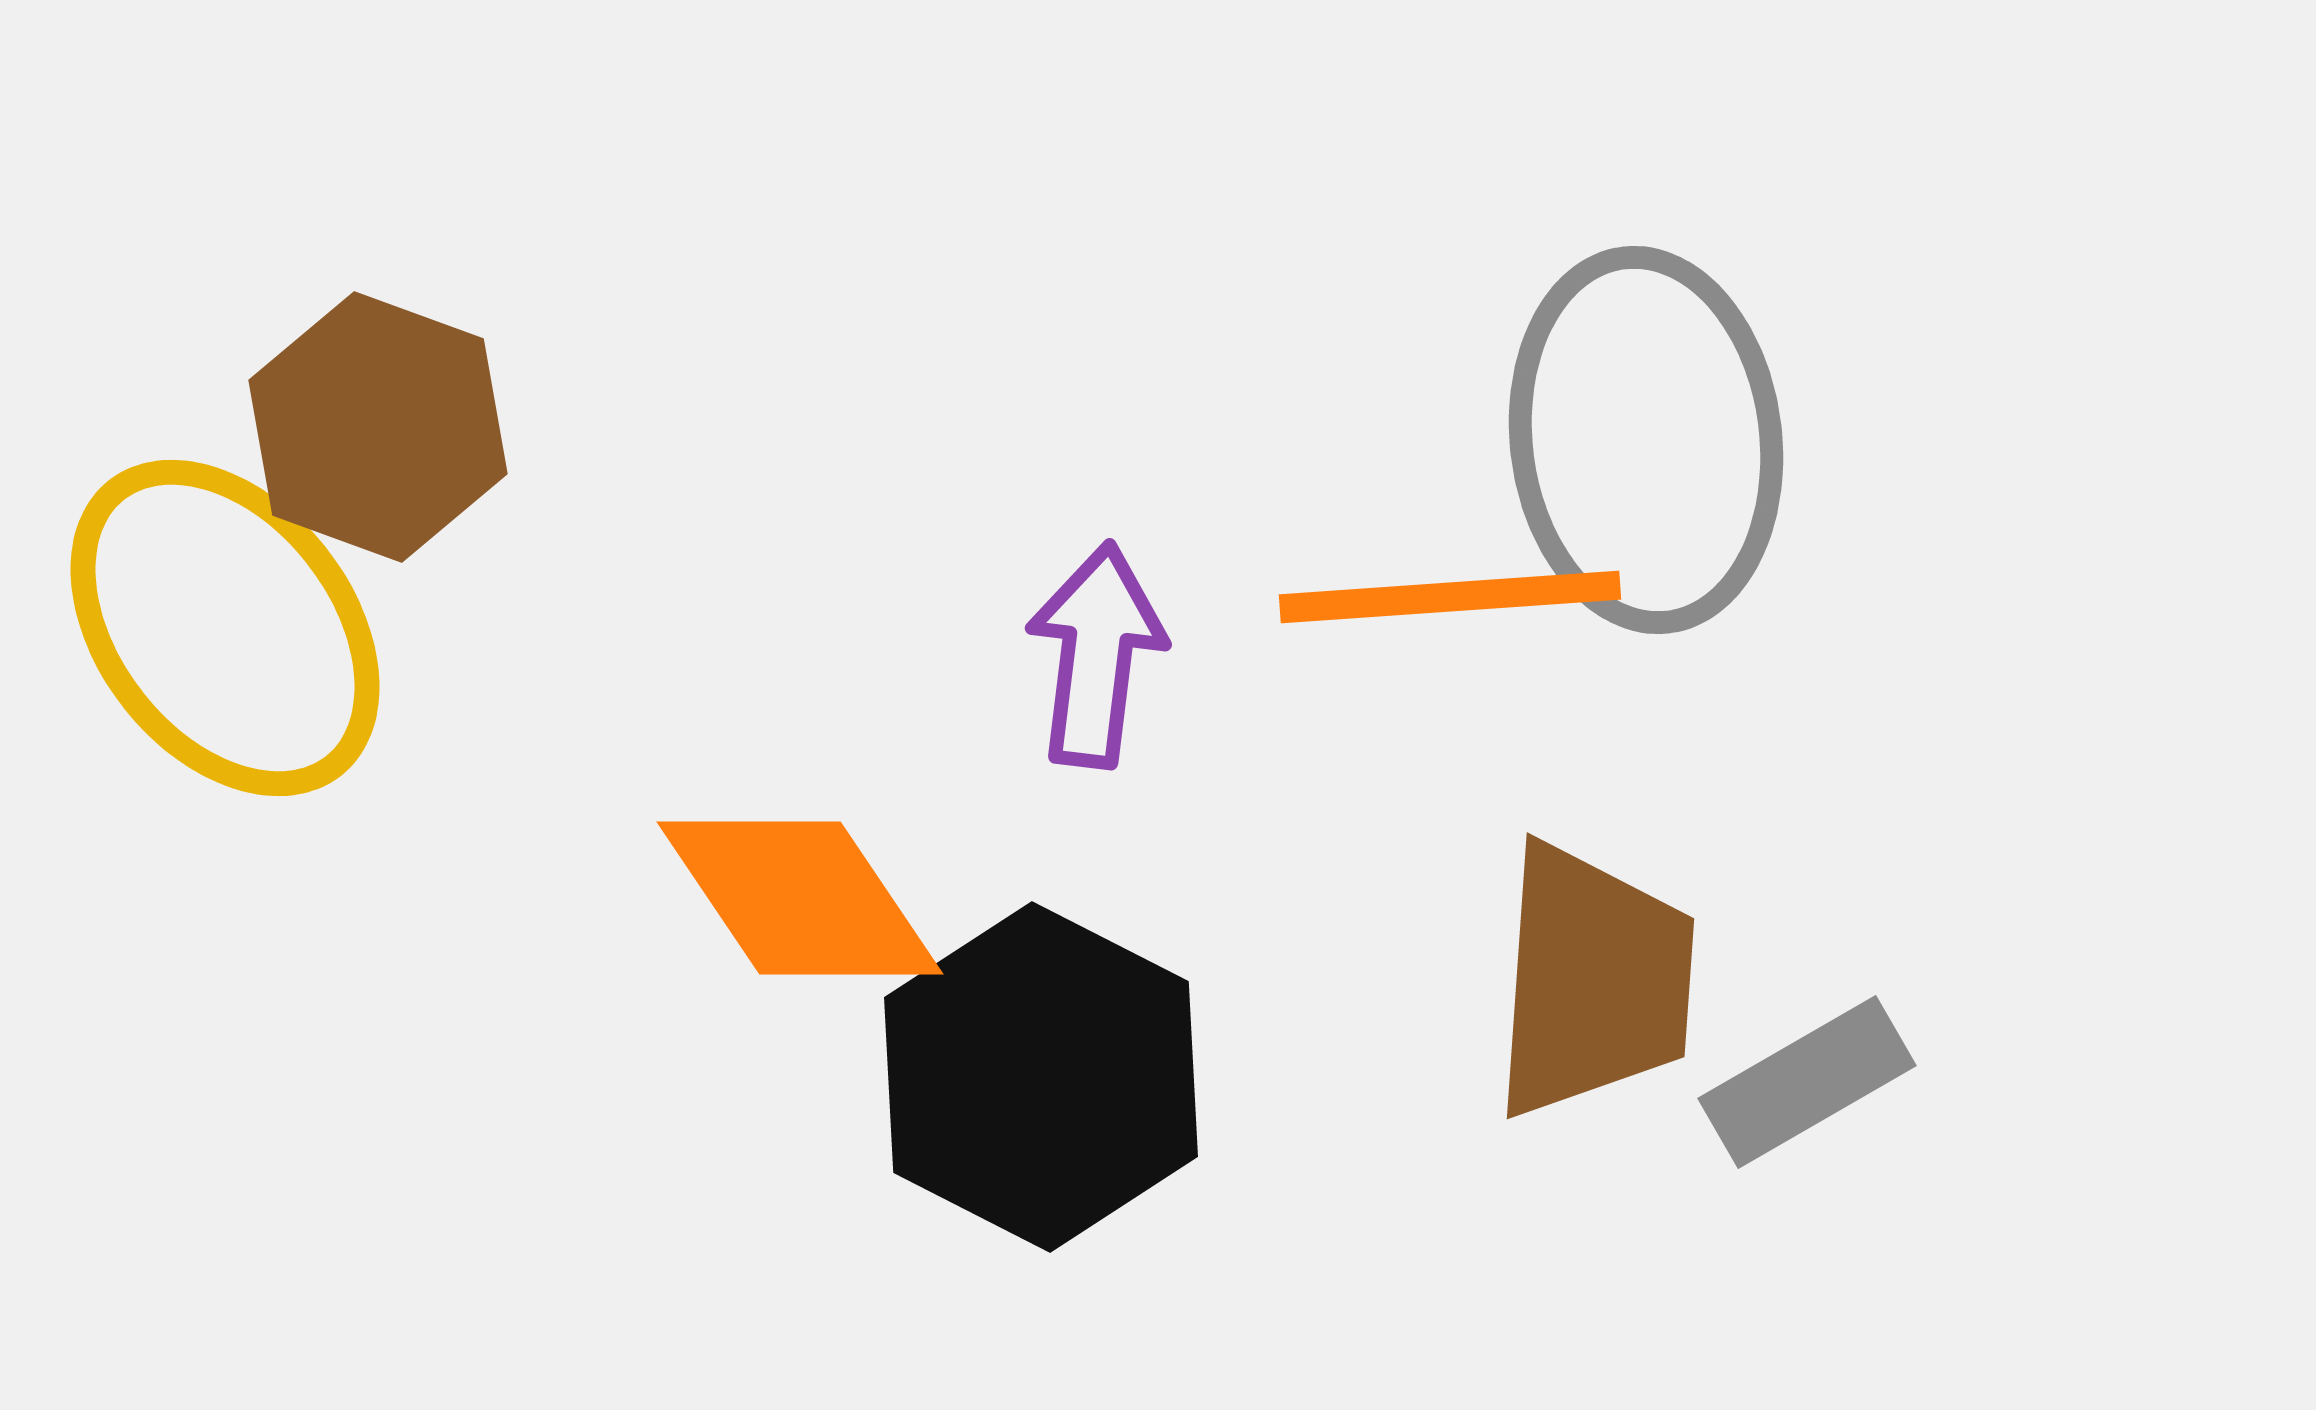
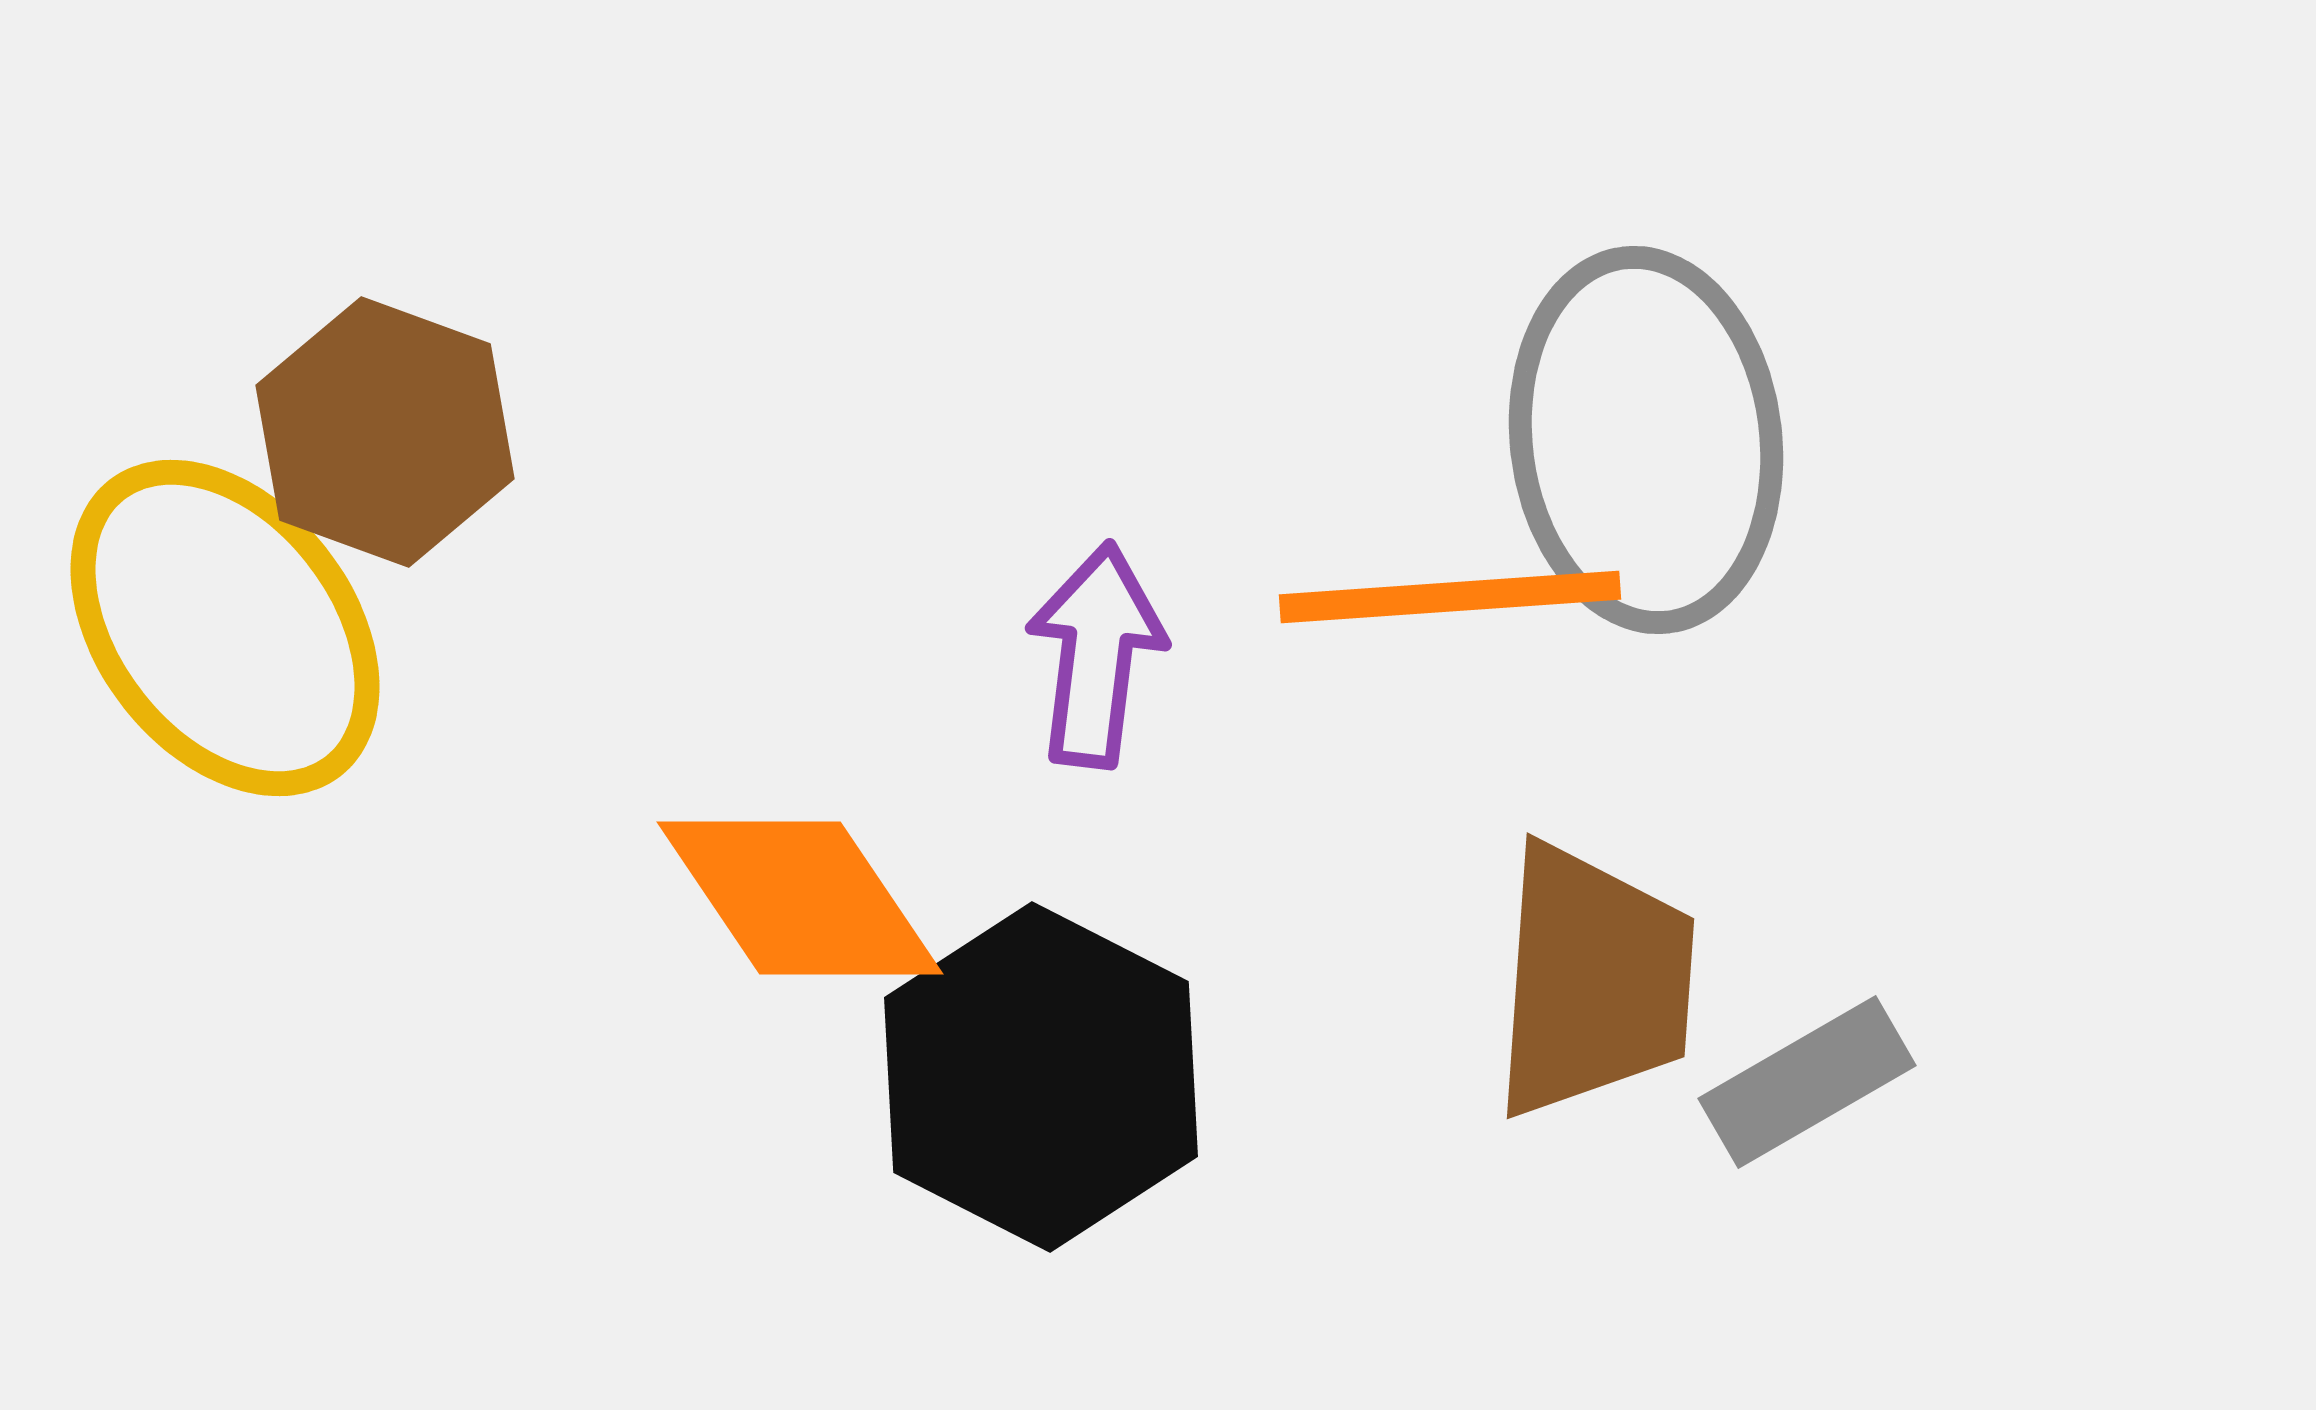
brown hexagon: moved 7 px right, 5 px down
